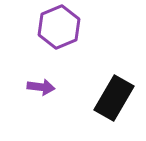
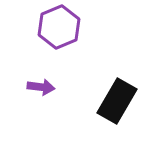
black rectangle: moved 3 px right, 3 px down
